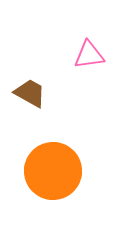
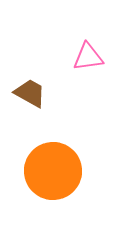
pink triangle: moved 1 px left, 2 px down
